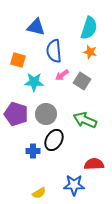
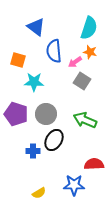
blue triangle: rotated 24 degrees clockwise
pink arrow: moved 13 px right, 13 px up
